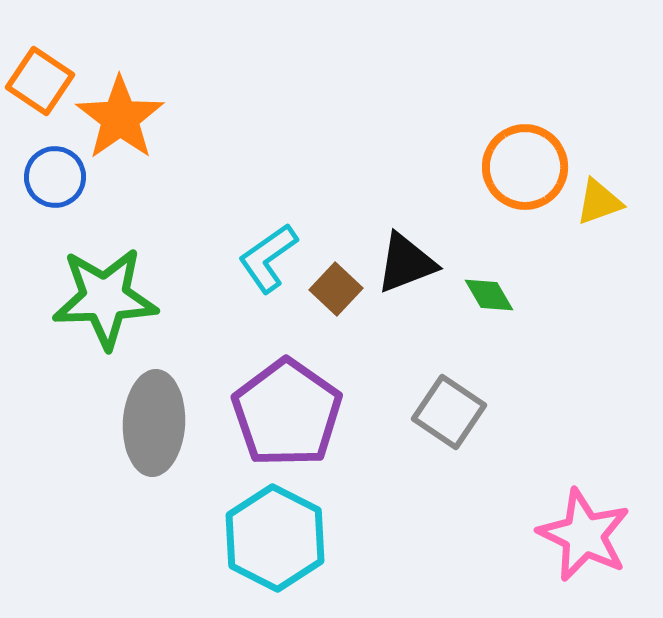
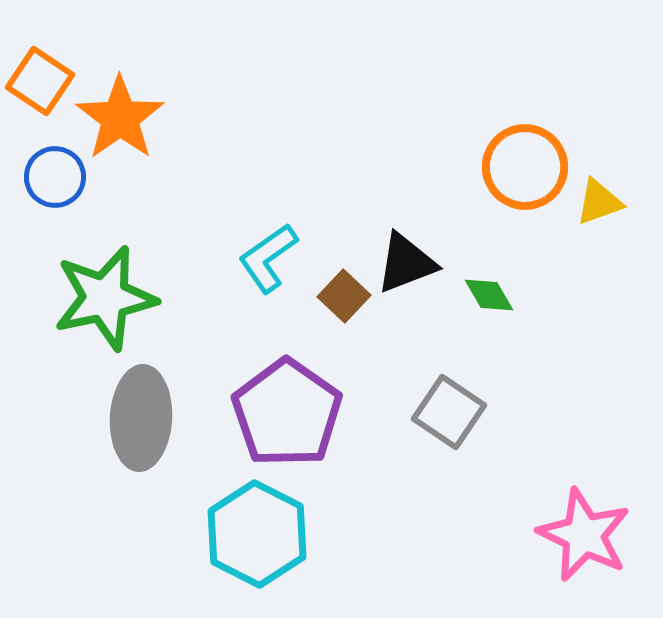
brown square: moved 8 px right, 7 px down
green star: rotated 10 degrees counterclockwise
gray ellipse: moved 13 px left, 5 px up
cyan hexagon: moved 18 px left, 4 px up
